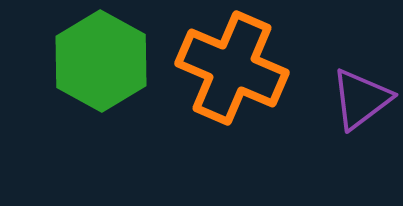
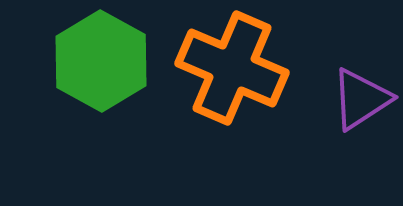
purple triangle: rotated 4 degrees clockwise
